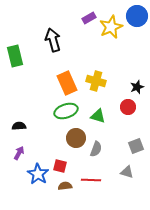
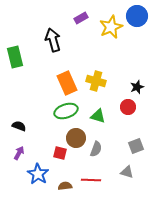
purple rectangle: moved 8 px left
green rectangle: moved 1 px down
black semicircle: rotated 24 degrees clockwise
red square: moved 13 px up
